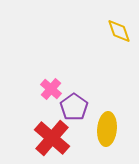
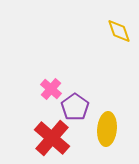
purple pentagon: moved 1 px right
